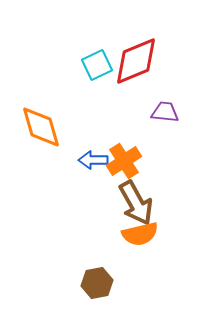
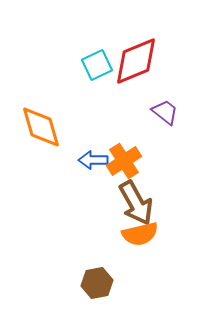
purple trapezoid: rotated 32 degrees clockwise
